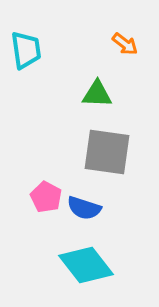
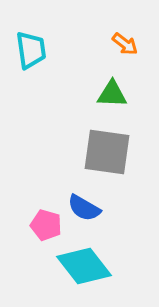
cyan trapezoid: moved 5 px right
green triangle: moved 15 px right
pink pentagon: moved 28 px down; rotated 12 degrees counterclockwise
blue semicircle: rotated 12 degrees clockwise
cyan diamond: moved 2 px left, 1 px down
